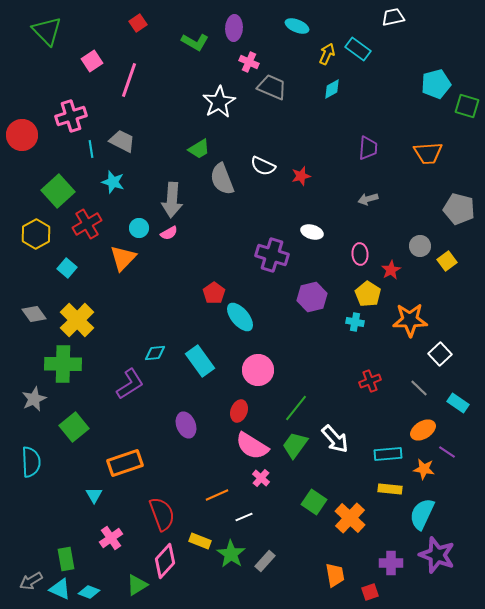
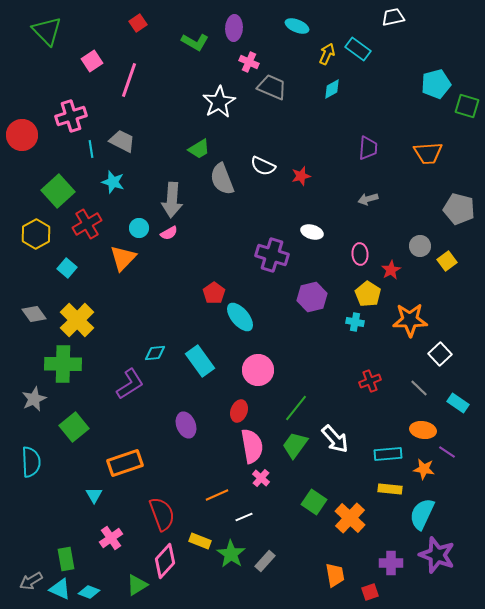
orange ellipse at (423, 430): rotated 40 degrees clockwise
pink semicircle at (252, 446): rotated 132 degrees counterclockwise
